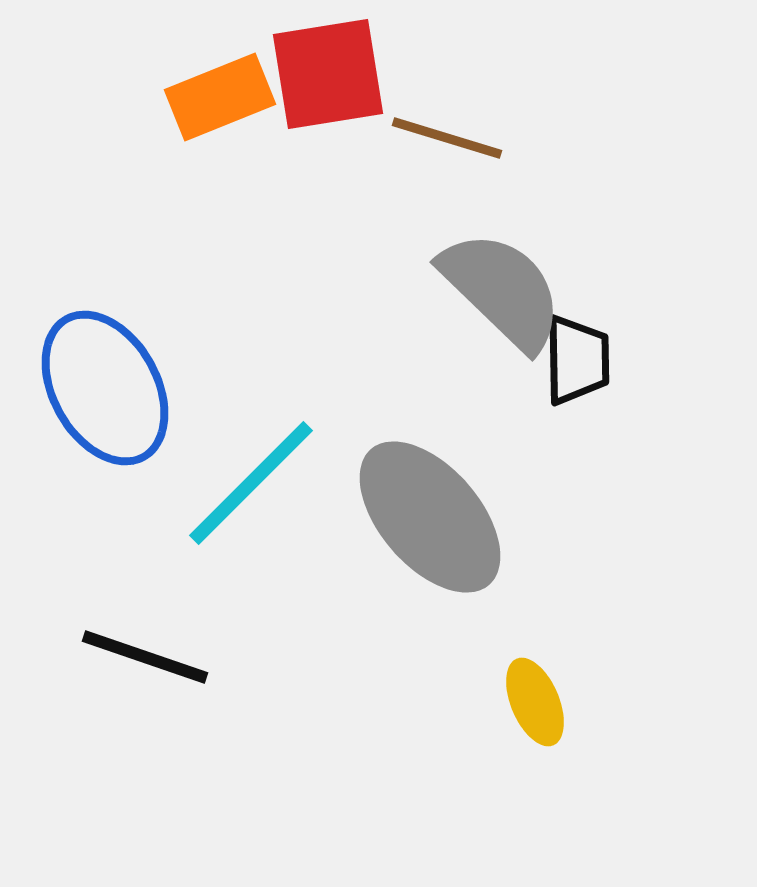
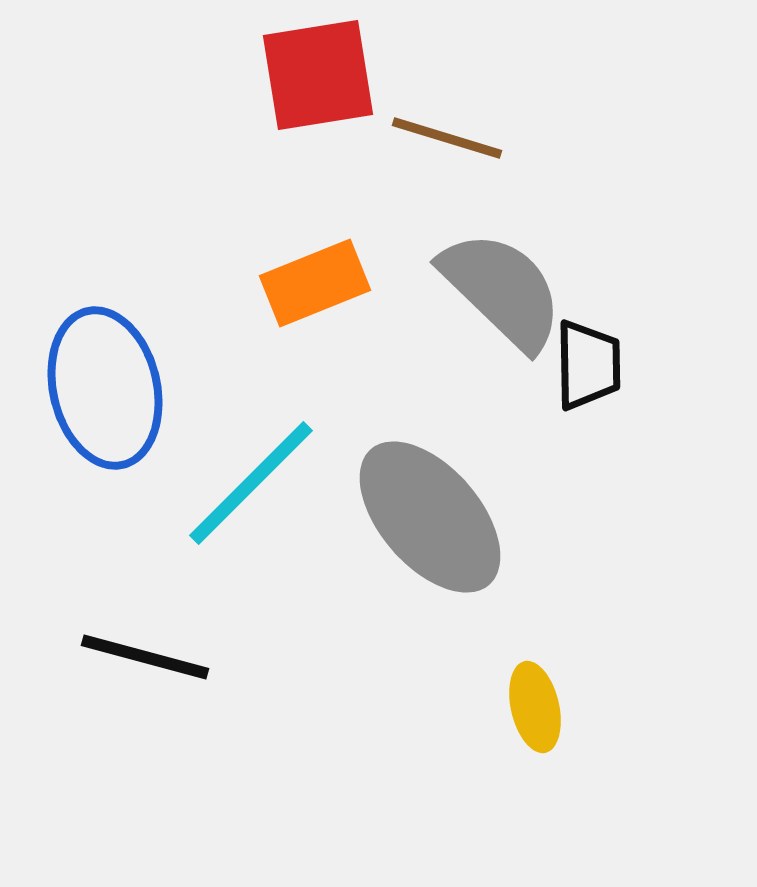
red square: moved 10 px left, 1 px down
orange rectangle: moved 95 px right, 186 px down
black trapezoid: moved 11 px right, 5 px down
blue ellipse: rotated 16 degrees clockwise
black line: rotated 4 degrees counterclockwise
yellow ellipse: moved 5 px down; rotated 10 degrees clockwise
